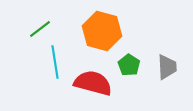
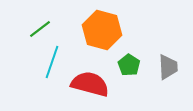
orange hexagon: moved 1 px up
cyan line: moved 3 px left; rotated 28 degrees clockwise
gray trapezoid: moved 1 px right
red semicircle: moved 3 px left, 1 px down
